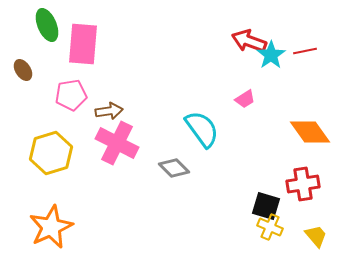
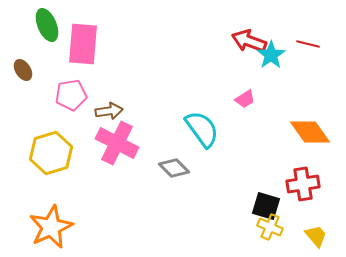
red line: moved 3 px right, 7 px up; rotated 25 degrees clockwise
